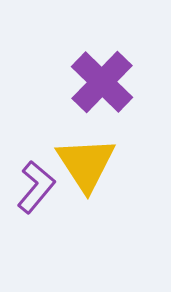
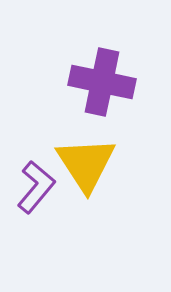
purple cross: rotated 32 degrees counterclockwise
